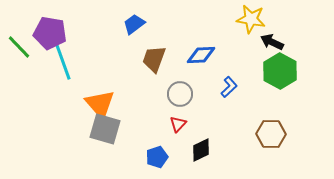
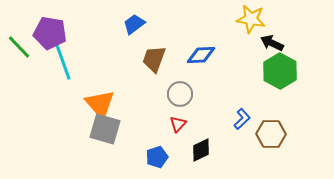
black arrow: moved 1 px down
blue L-shape: moved 13 px right, 32 px down
